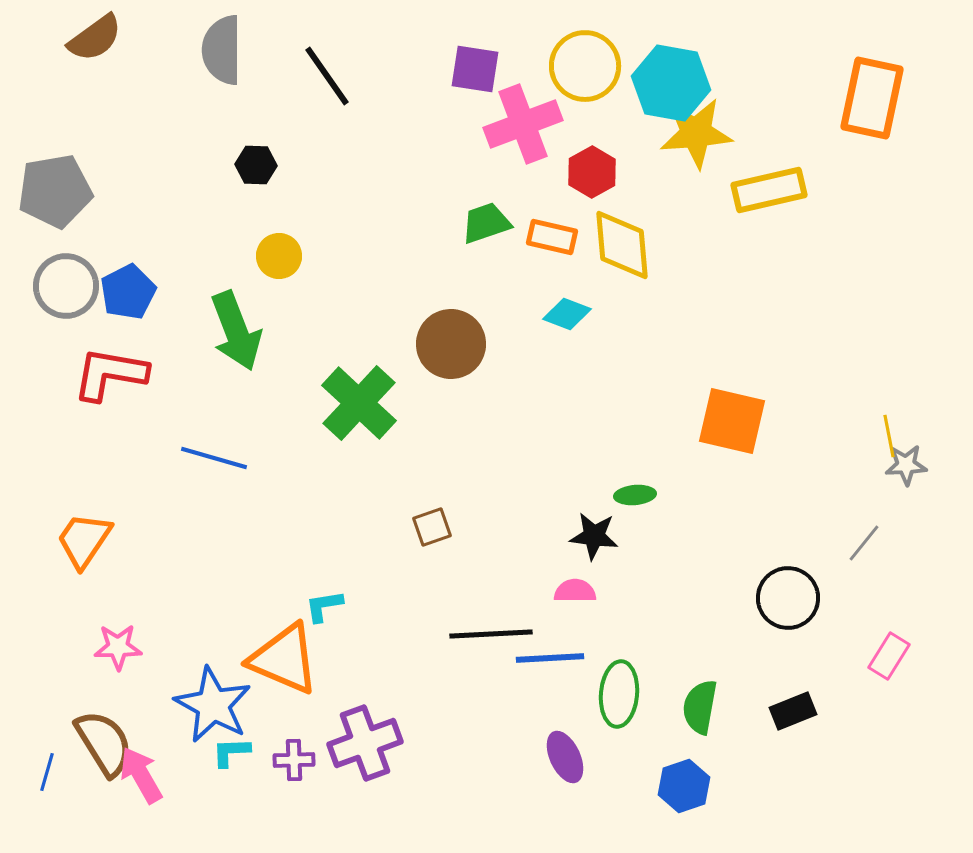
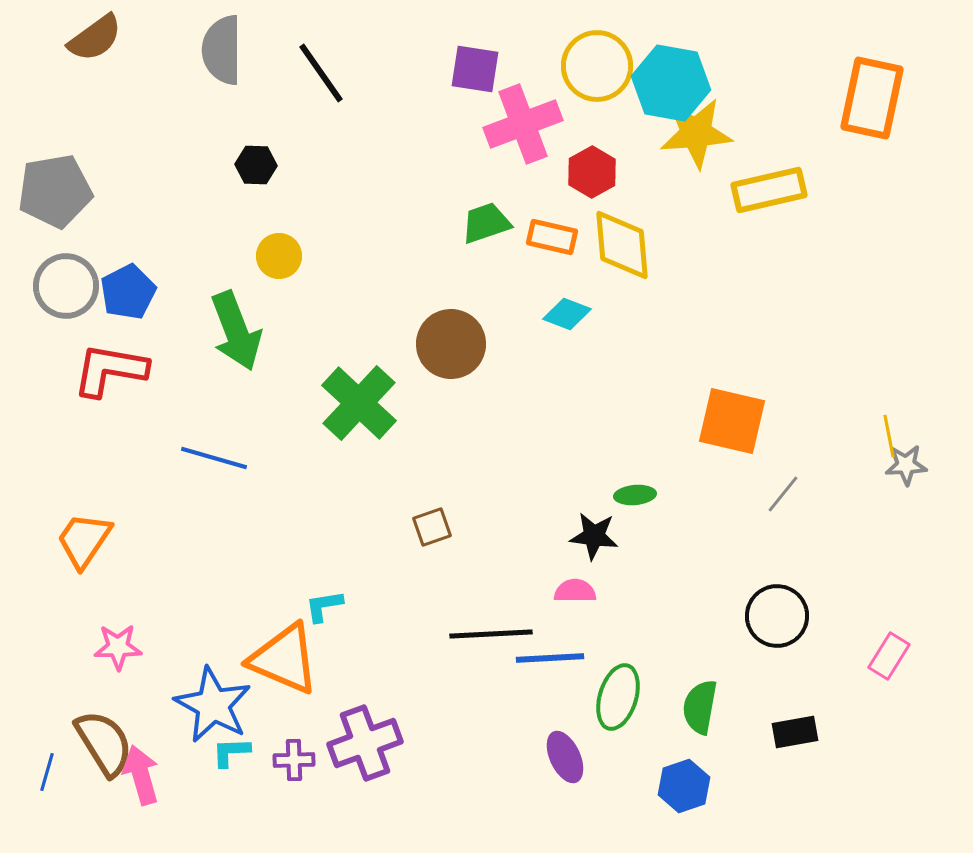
yellow circle at (585, 66): moved 12 px right
black line at (327, 76): moved 6 px left, 3 px up
red L-shape at (110, 374): moved 4 px up
gray line at (864, 543): moved 81 px left, 49 px up
black circle at (788, 598): moved 11 px left, 18 px down
green ellipse at (619, 694): moved 1 px left, 3 px down; rotated 12 degrees clockwise
black rectangle at (793, 711): moved 2 px right, 21 px down; rotated 12 degrees clockwise
pink arrow at (141, 775): rotated 14 degrees clockwise
